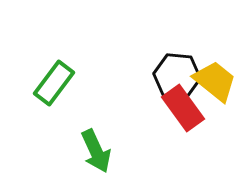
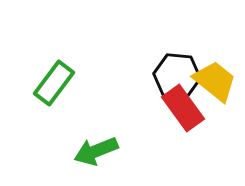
green arrow: rotated 93 degrees clockwise
